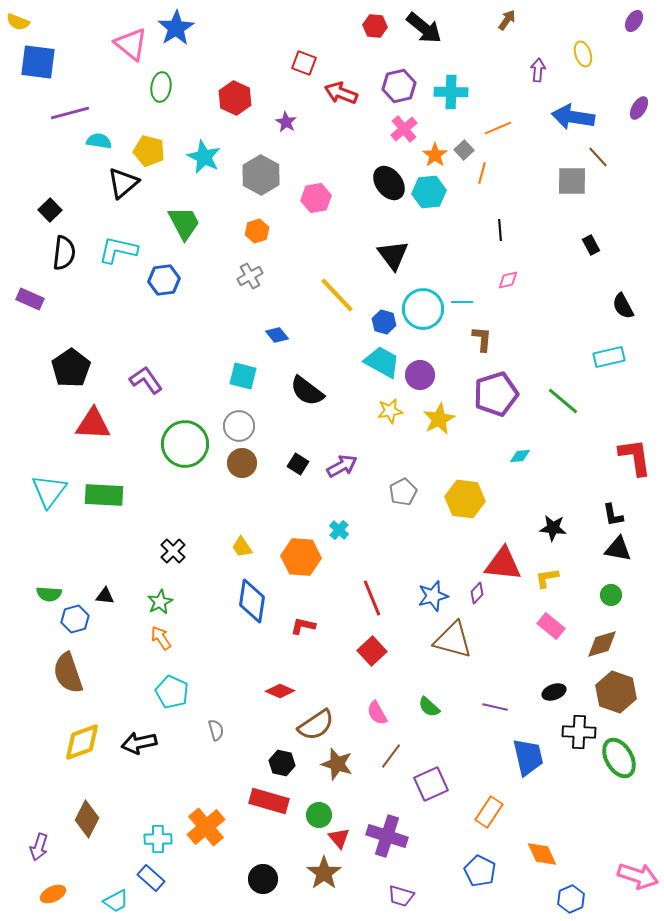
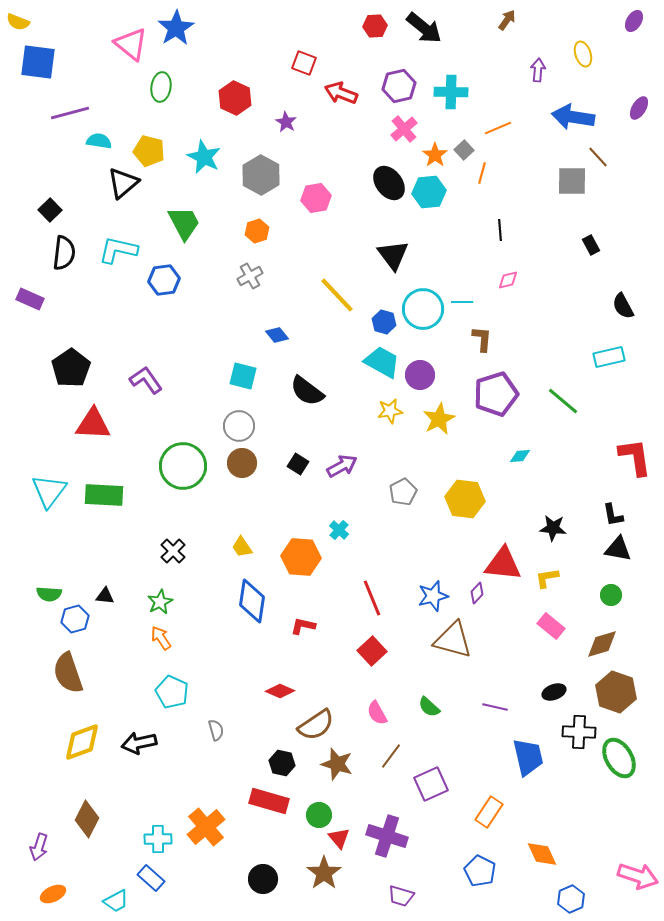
red hexagon at (375, 26): rotated 10 degrees counterclockwise
green circle at (185, 444): moved 2 px left, 22 px down
